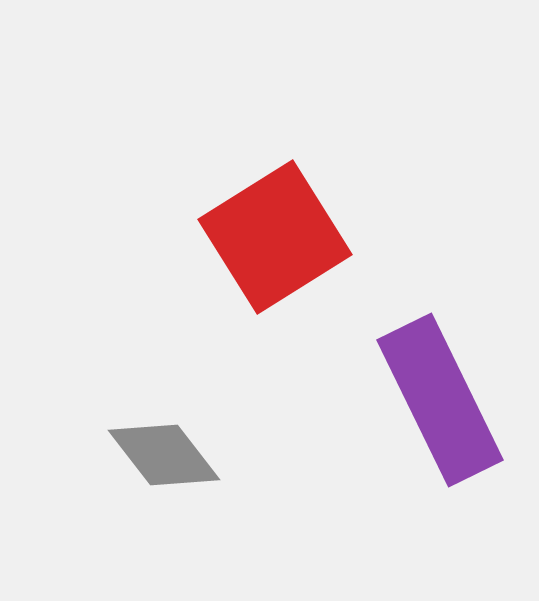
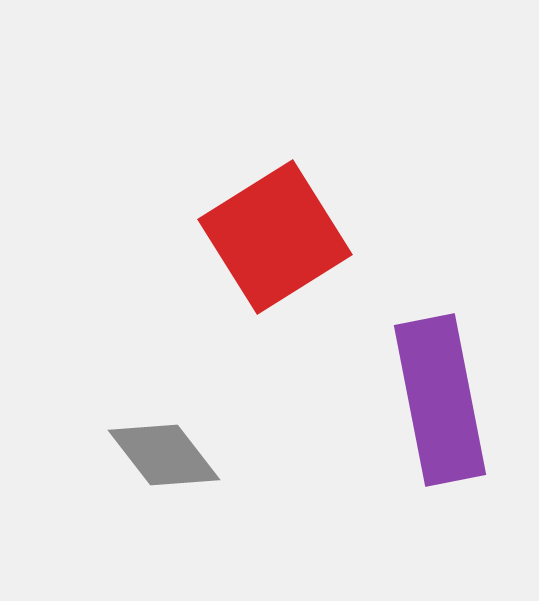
purple rectangle: rotated 15 degrees clockwise
